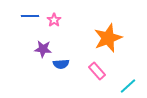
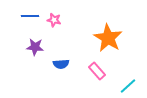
pink star: rotated 24 degrees counterclockwise
orange star: rotated 20 degrees counterclockwise
purple star: moved 8 px left, 2 px up
